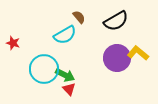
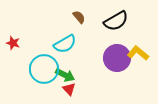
cyan semicircle: moved 9 px down
